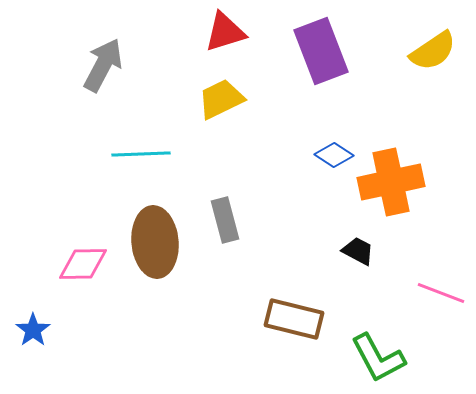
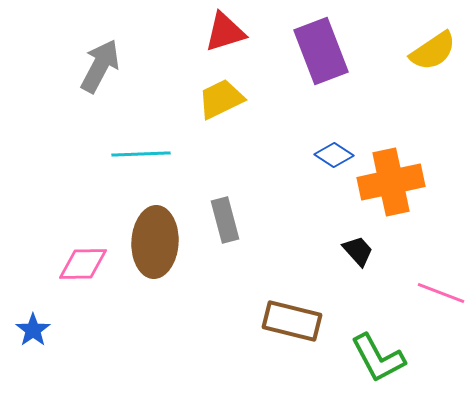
gray arrow: moved 3 px left, 1 px down
brown ellipse: rotated 8 degrees clockwise
black trapezoid: rotated 20 degrees clockwise
brown rectangle: moved 2 px left, 2 px down
